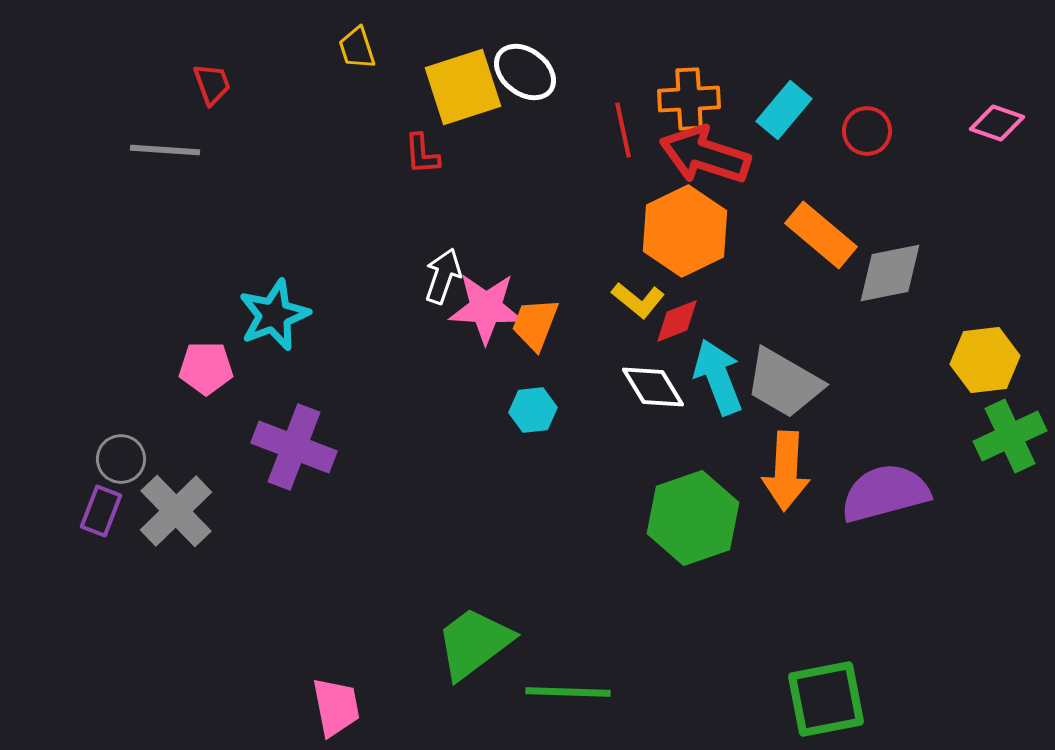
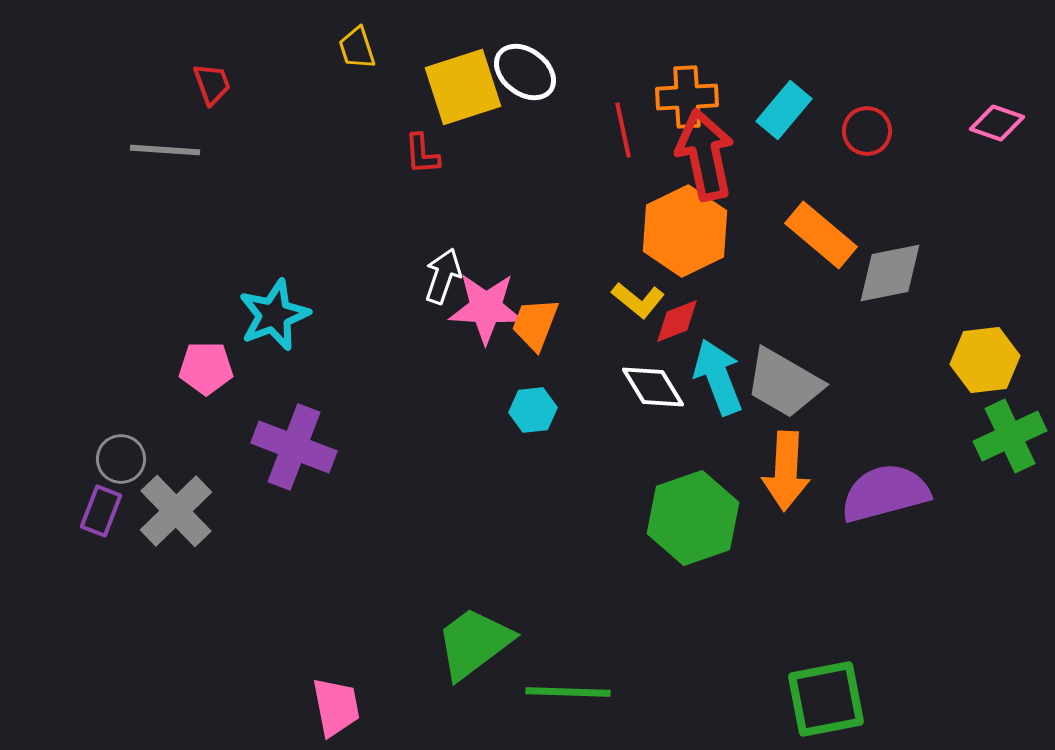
orange cross: moved 2 px left, 2 px up
red arrow: rotated 60 degrees clockwise
